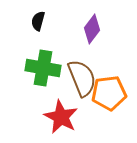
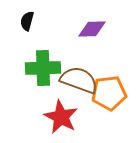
black semicircle: moved 11 px left
purple diamond: rotated 52 degrees clockwise
green cross: rotated 12 degrees counterclockwise
brown semicircle: moved 3 px left, 2 px down; rotated 48 degrees counterclockwise
